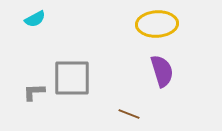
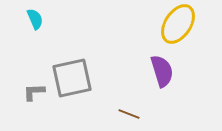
cyan semicircle: rotated 85 degrees counterclockwise
yellow ellipse: moved 21 px right; rotated 54 degrees counterclockwise
gray square: rotated 12 degrees counterclockwise
